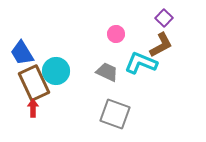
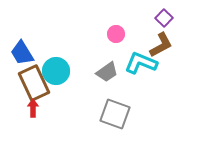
gray trapezoid: rotated 120 degrees clockwise
